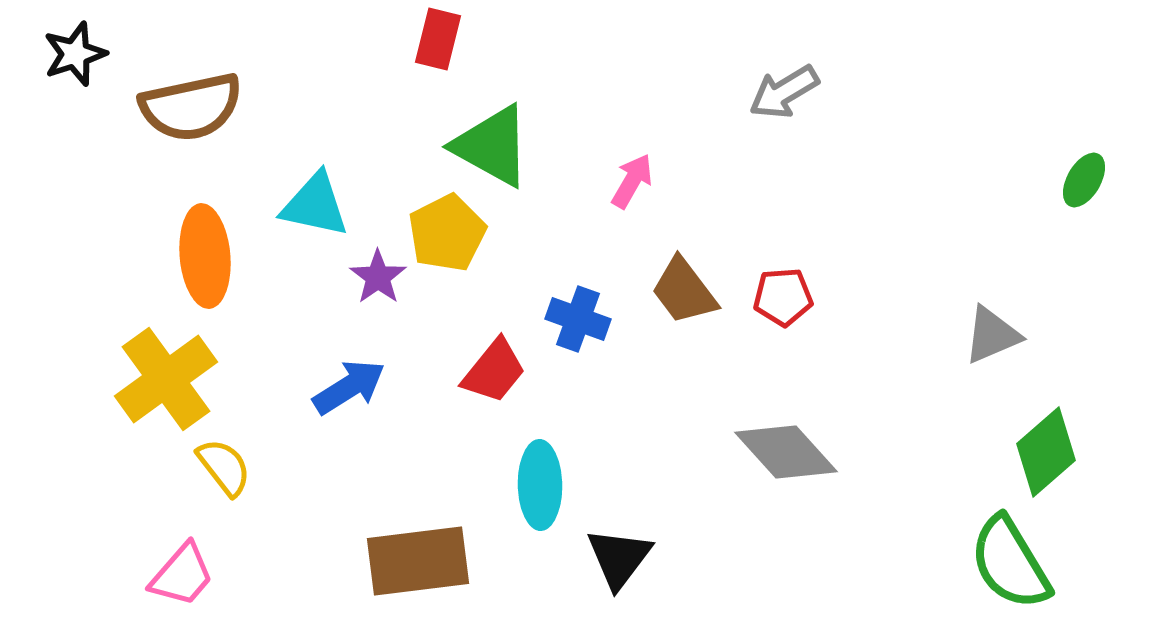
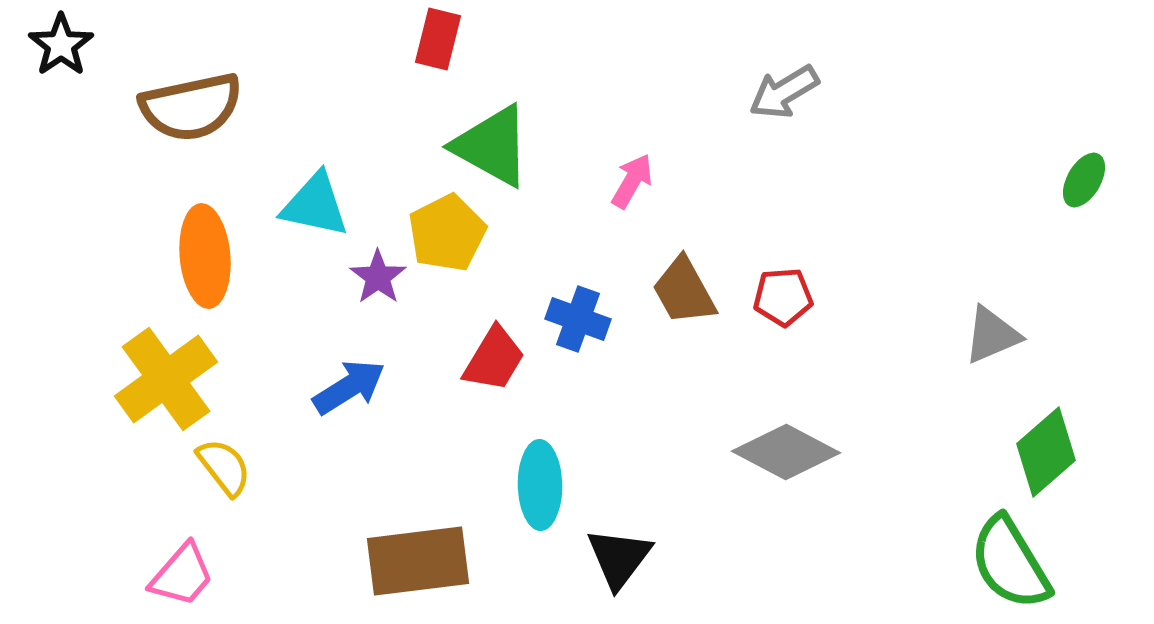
black star: moved 14 px left, 9 px up; rotated 16 degrees counterclockwise
brown trapezoid: rotated 8 degrees clockwise
red trapezoid: moved 12 px up; rotated 8 degrees counterclockwise
gray diamond: rotated 20 degrees counterclockwise
